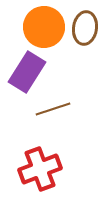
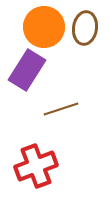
purple rectangle: moved 2 px up
brown line: moved 8 px right
red cross: moved 4 px left, 3 px up
